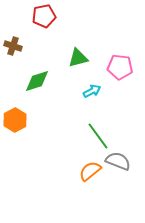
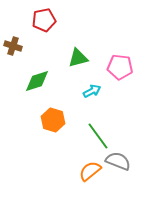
red pentagon: moved 4 px down
orange hexagon: moved 38 px right; rotated 15 degrees counterclockwise
